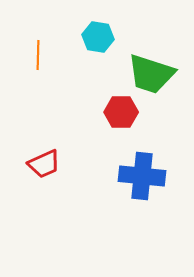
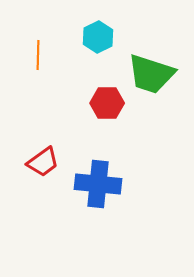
cyan hexagon: rotated 24 degrees clockwise
red hexagon: moved 14 px left, 9 px up
red trapezoid: moved 1 px left, 2 px up; rotated 12 degrees counterclockwise
blue cross: moved 44 px left, 8 px down
